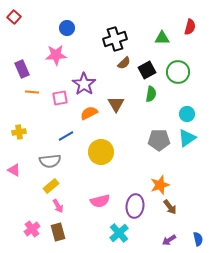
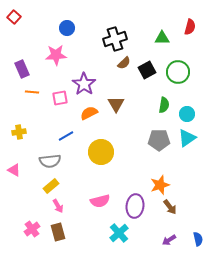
green semicircle: moved 13 px right, 11 px down
